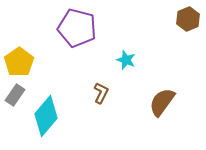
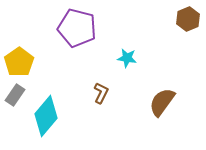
cyan star: moved 1 px right, 2 px up; rotated 12 degrees counterclockwise
